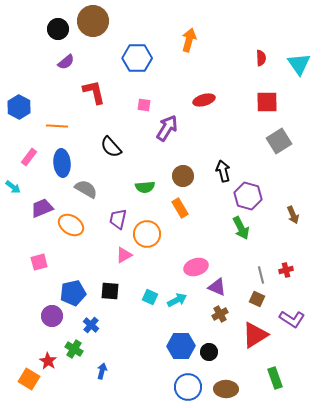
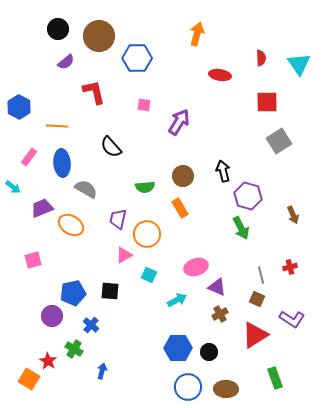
brown circle at (93, 21): moved 6 px right, 15 px down
orange arrow at (189, 40): moved 8 px right, 6 px up
red ellipse at (204, 100): moved 16 px right, 25 px up; rotated 25 degrees clockwise
purple arrow at (167, 128): moved 12 px right, 6 px up
pink square at (39, 262): moved 6 px left, 2 px up
red cross at (286, 270): moved 4 px right, 3 px up
cyan square at (150, 297): moved 1 px left, 22 px up
blue hexagon at (181, 346): moved 3 px left, 2 px down
